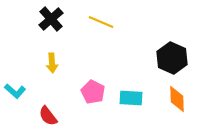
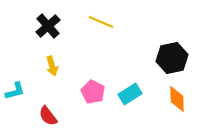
black cross: moved 3 px left, 7 px down
black hexagon: rotated 24 degrees clockwise
yellow arrow: moved 3 px down; rotated 12 degrees counterclockwise
cyan L-shape: rotated 55 degrees counterclockwise
cyan rectangle: moved 1 px left, 4 px up; rotated 35 degrees counterclockwise
